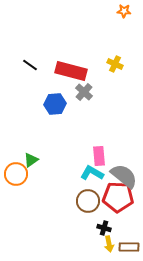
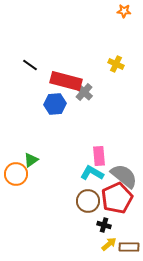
yellow cross: moved 1 px right
red rectangle: moved 5 px left, 10 px down
red pentagon: moved 1 px left, 1 px down; rotated 28 degrees counterclockwise
black cross: moved 3 px up
yellow arrow: rotated 119 degrees counterclockwise
